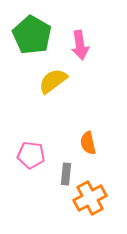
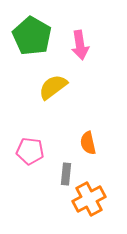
green pentagon: moved 1 px down
yellow semicircle: moved 6 px down
pink pentagon: moved 1 px left, 4 px up
orange cross: moved 1 px left, 1 px down
